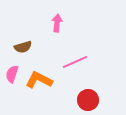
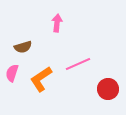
pink line: moved 3 px right, 2 px down
pink semicircle: moved 1 px up
orange L-shape: moved 2 px right, 1 px up; rotated 60 degrees counterclockwise
red circle: moved 20 px right, 11 px up
